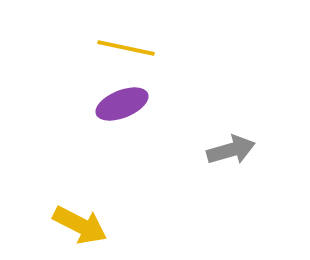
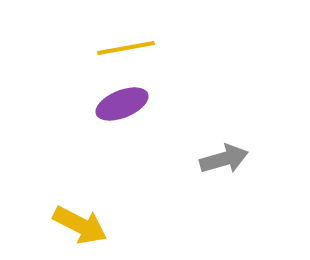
yellow line: rotated 22 degrees counterclockwise
gray arrow: moved 7 px left, 9 px down
